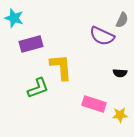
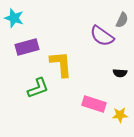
purple semicircle: rotated 10 degrees clockwise
purple rectangle: moved 4 px left, 3 px down
yellow L-shape: moved 3 px up
